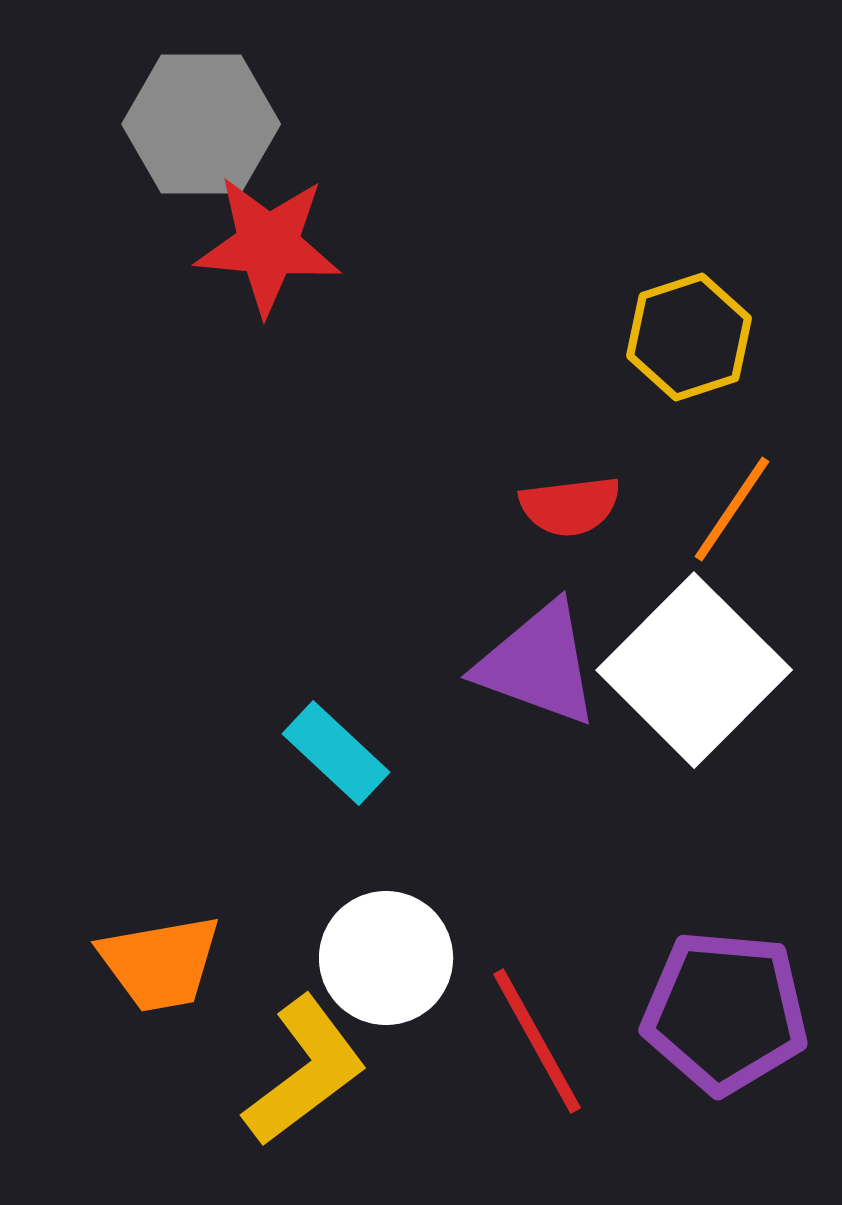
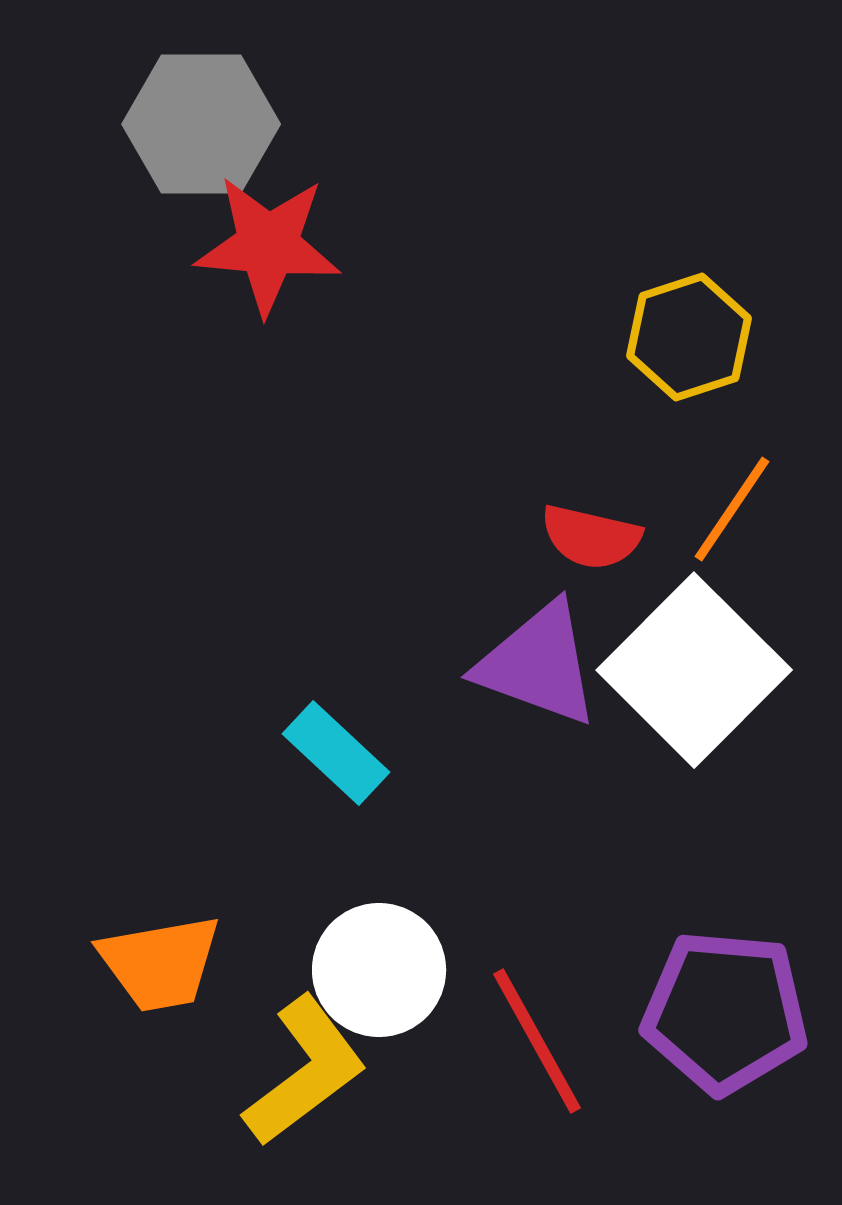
red semicircle: moved 21 px right, 31 px down; rotated 20 degrees clockwise
white circle: moved 7 px left, 12 px down
